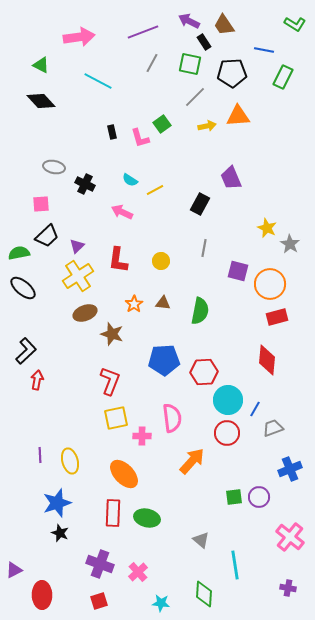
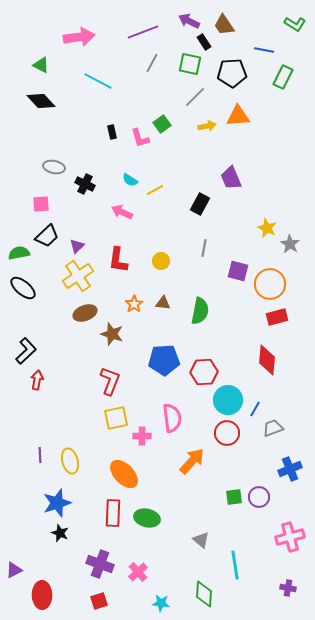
pink cross at (290, 537): rotated 36 degrees clockwise
